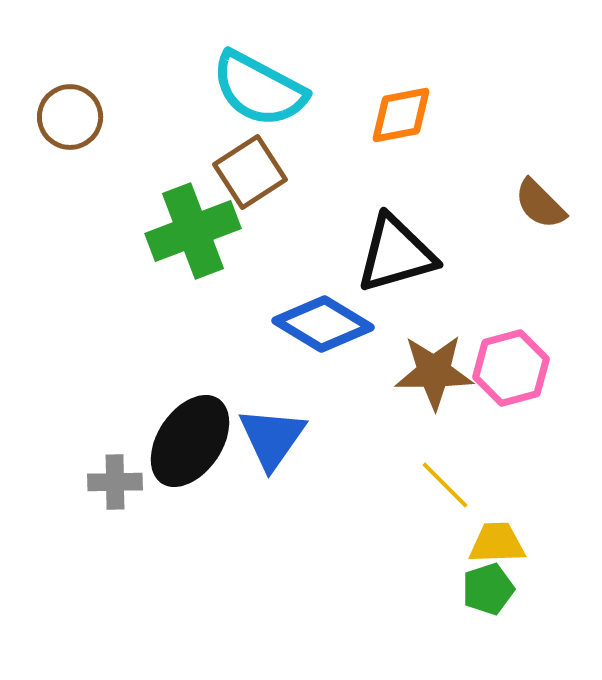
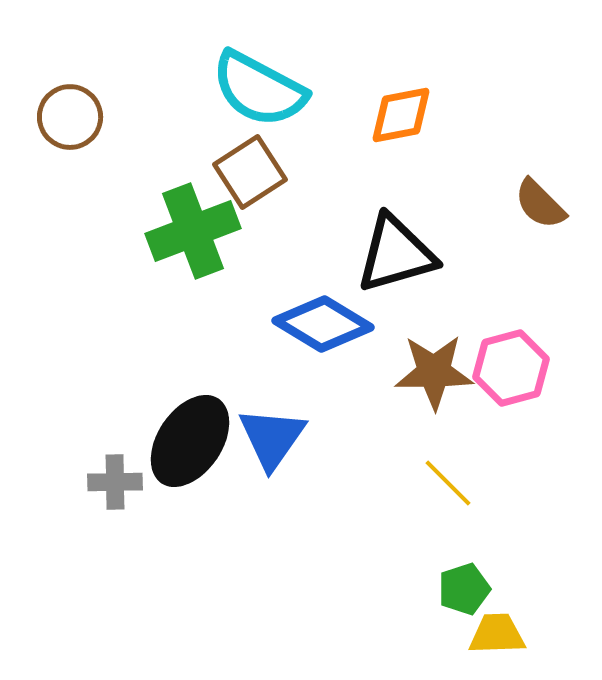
yellow line: moved 3 px right, 2 px up
yellow trapezoid: moved 91 px down
green pentagon: moved 24 px left
